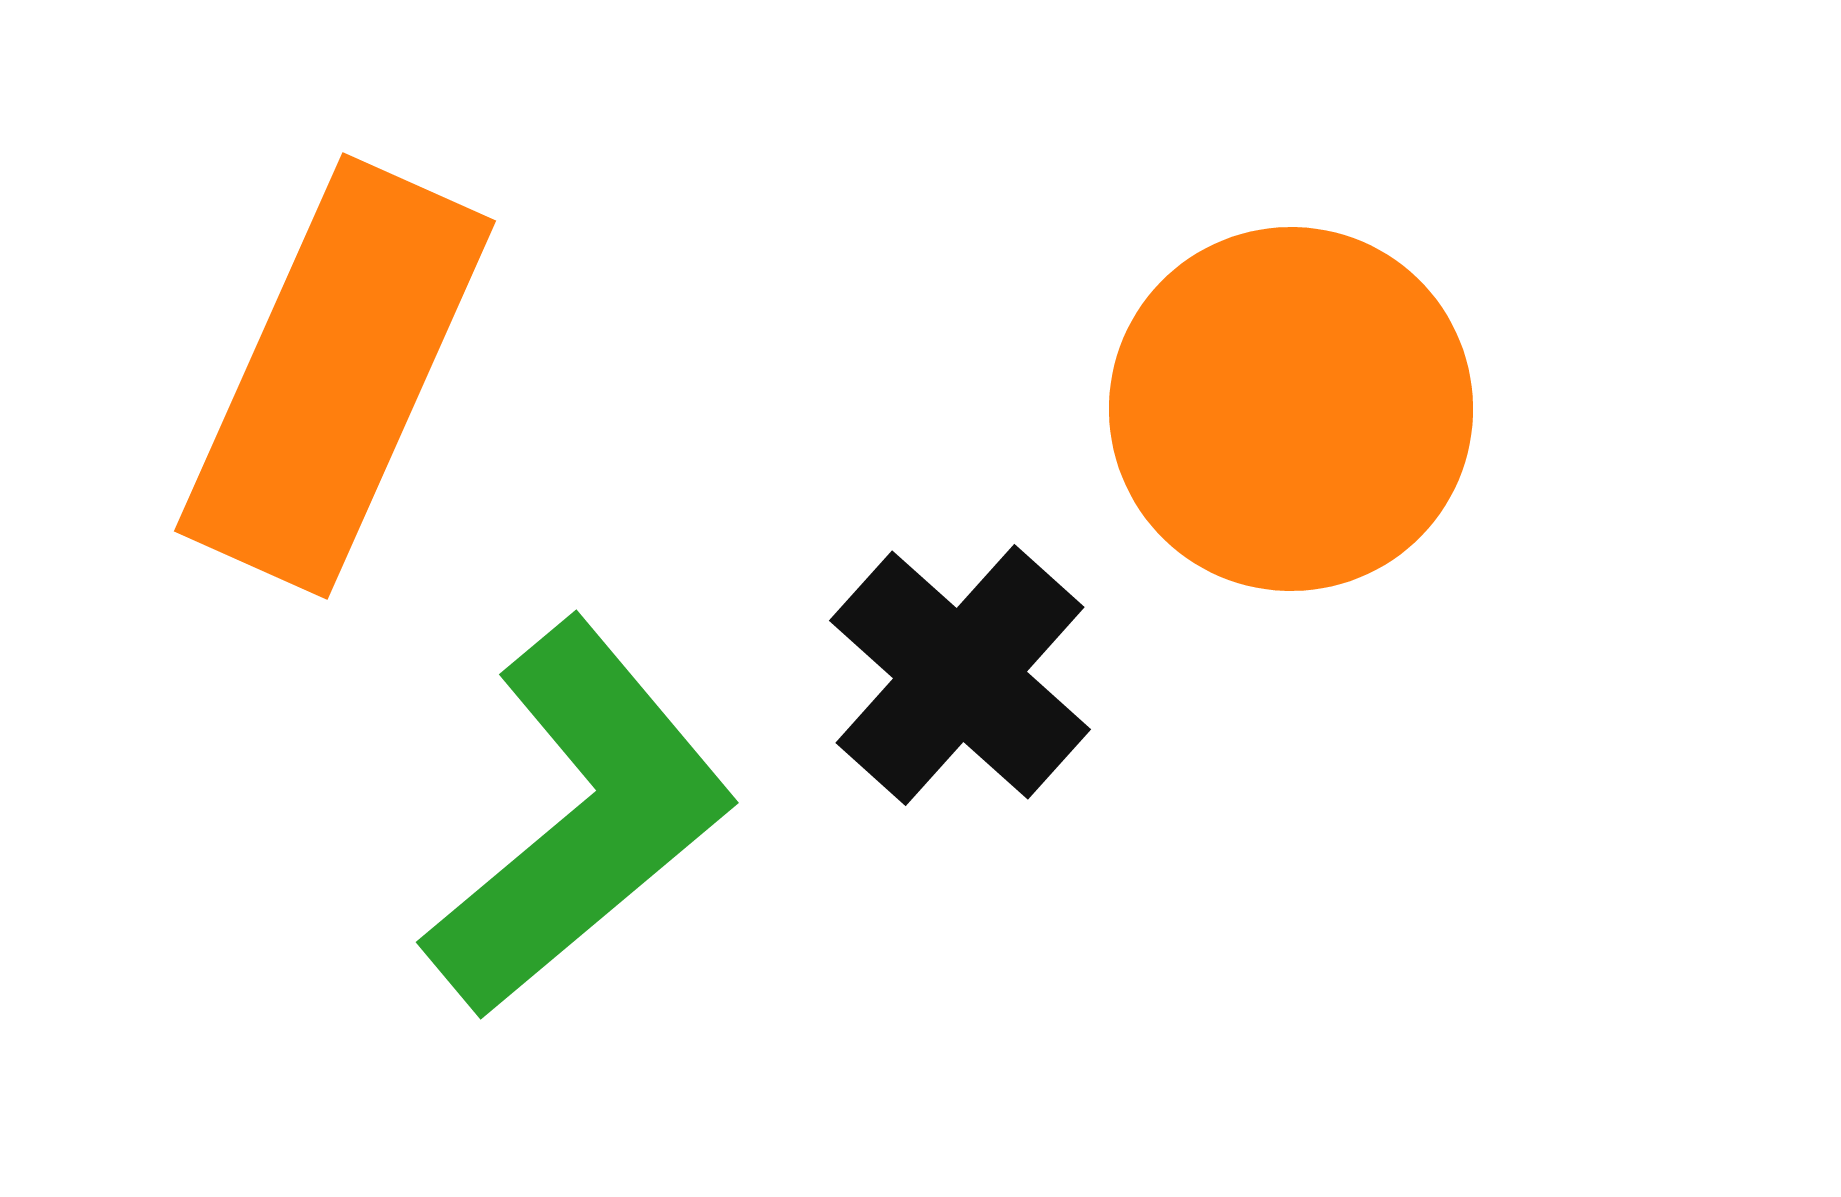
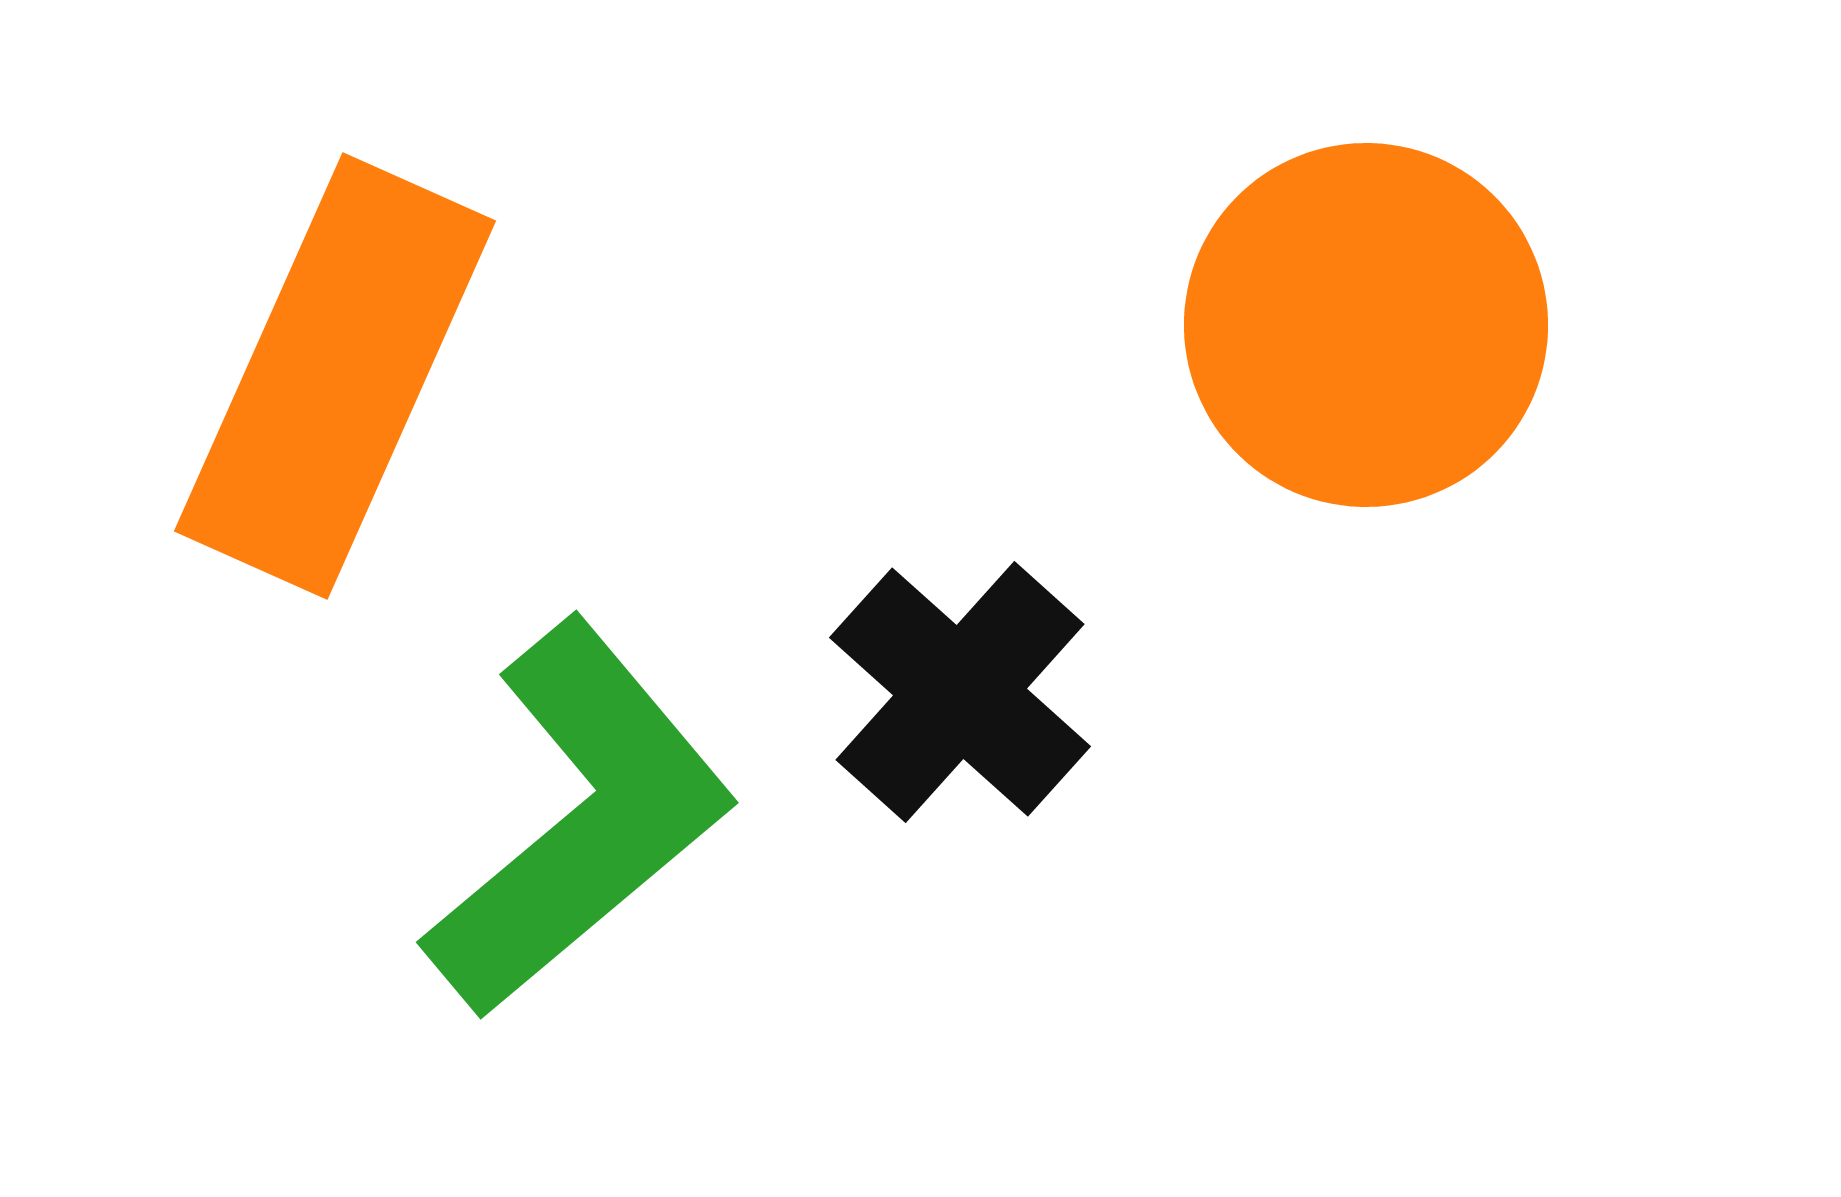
orange circle: moved 75 px right, 84 px up
black cross: moved 17 px down
